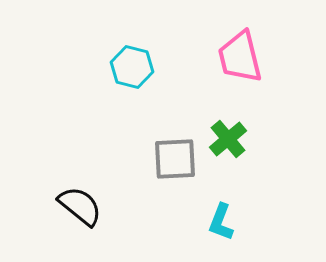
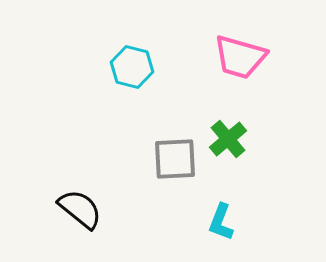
pink trapezoid: rotated 60 degrees counterclockwise
black semicircle: moved 3 px down
